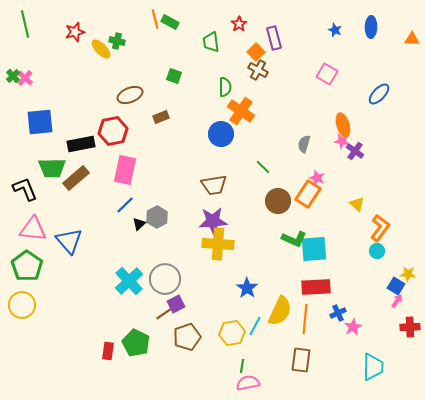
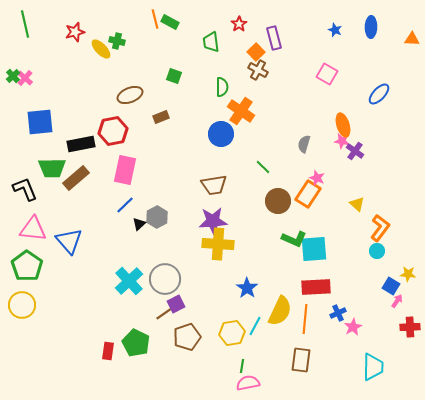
green semicircle at (225, 87): moved 3 px left
blue square at (396, 286): moved 5 px left
